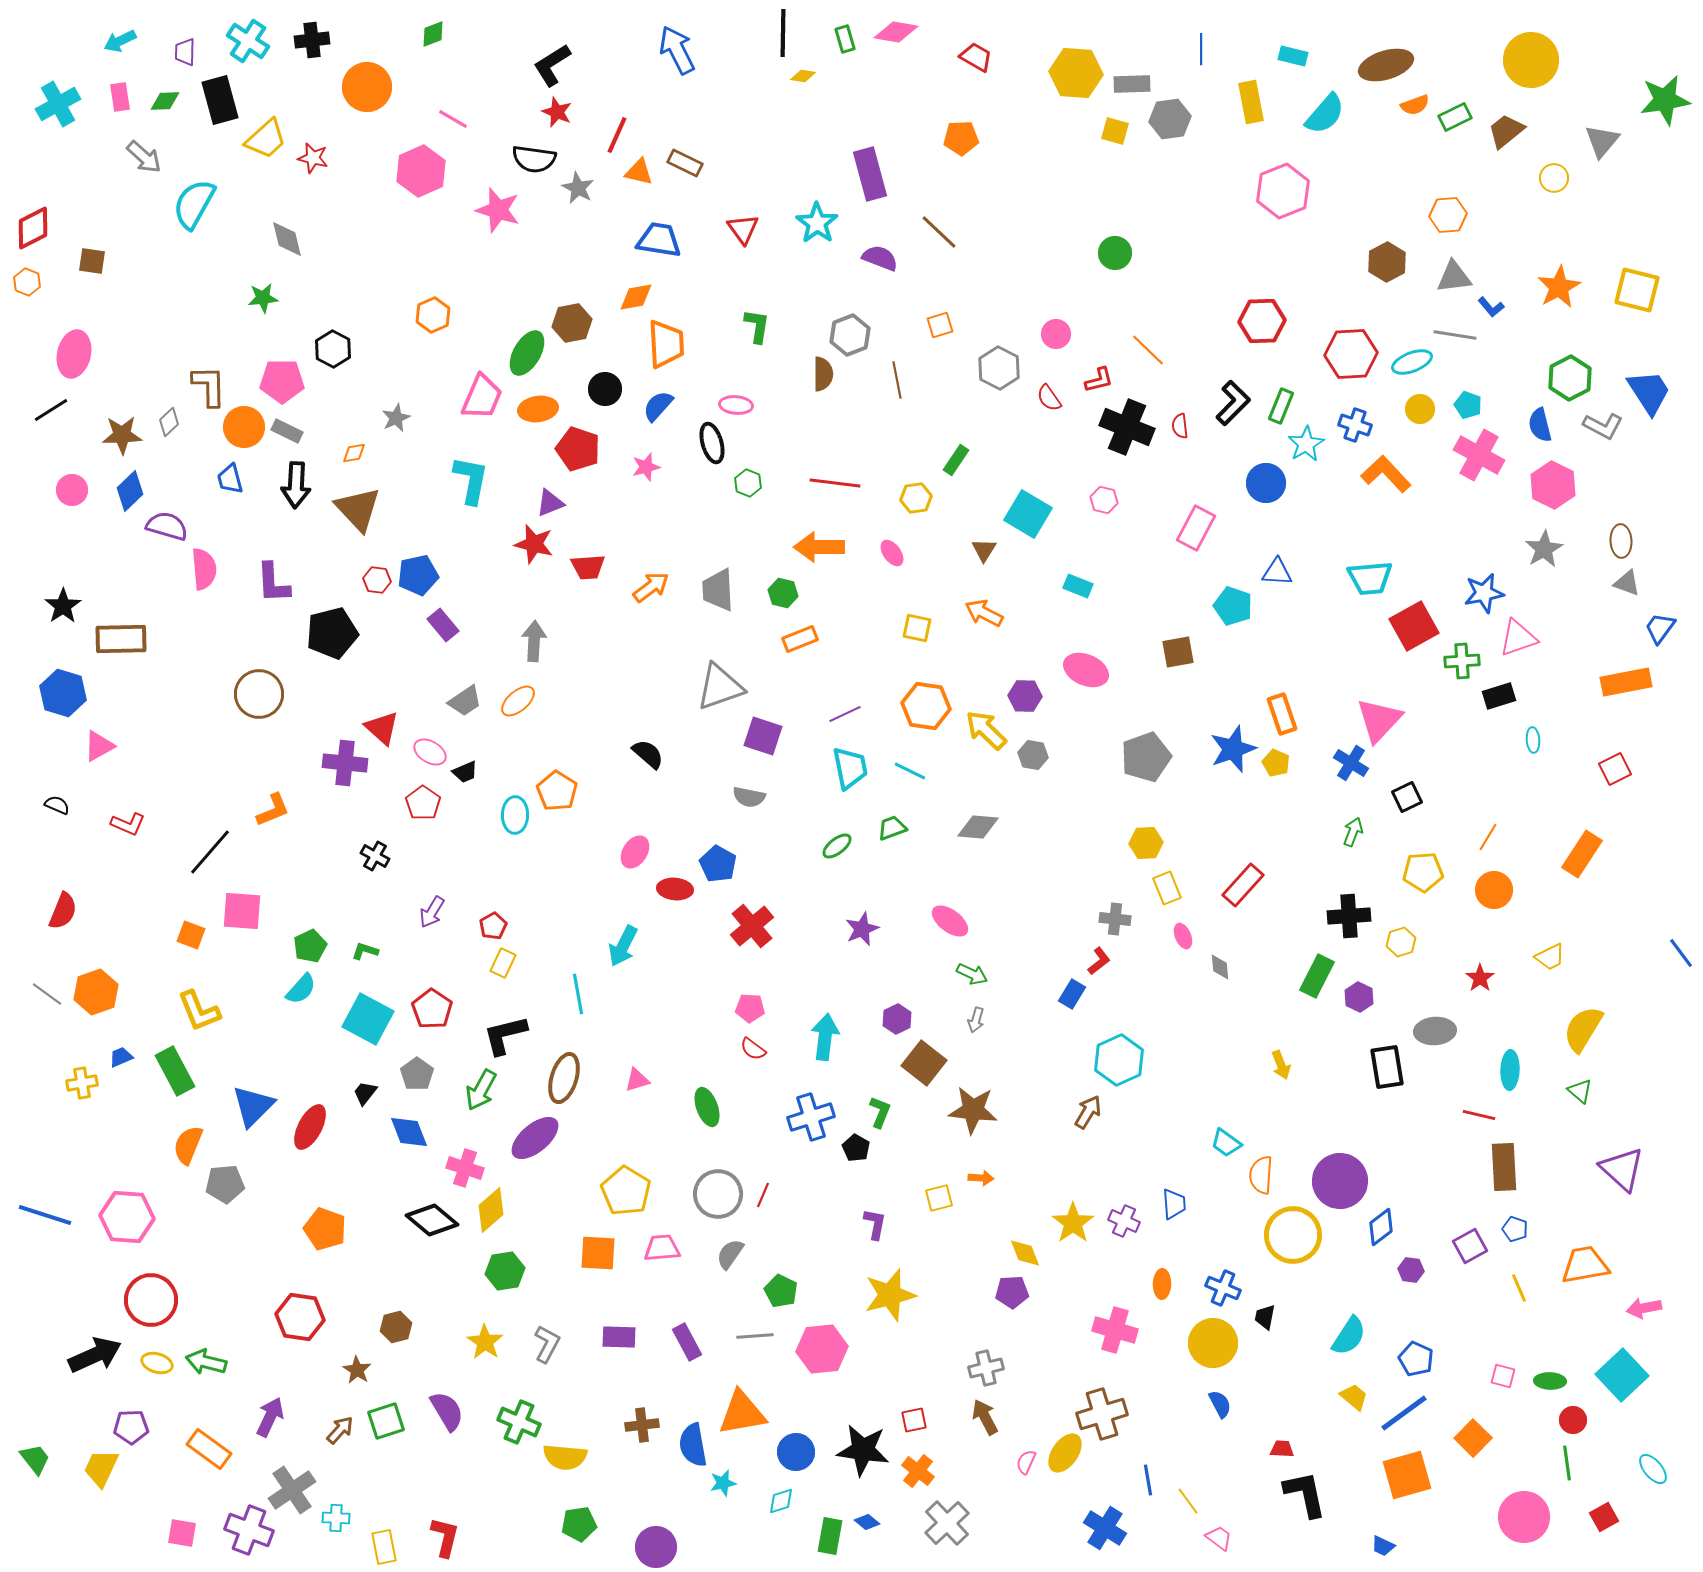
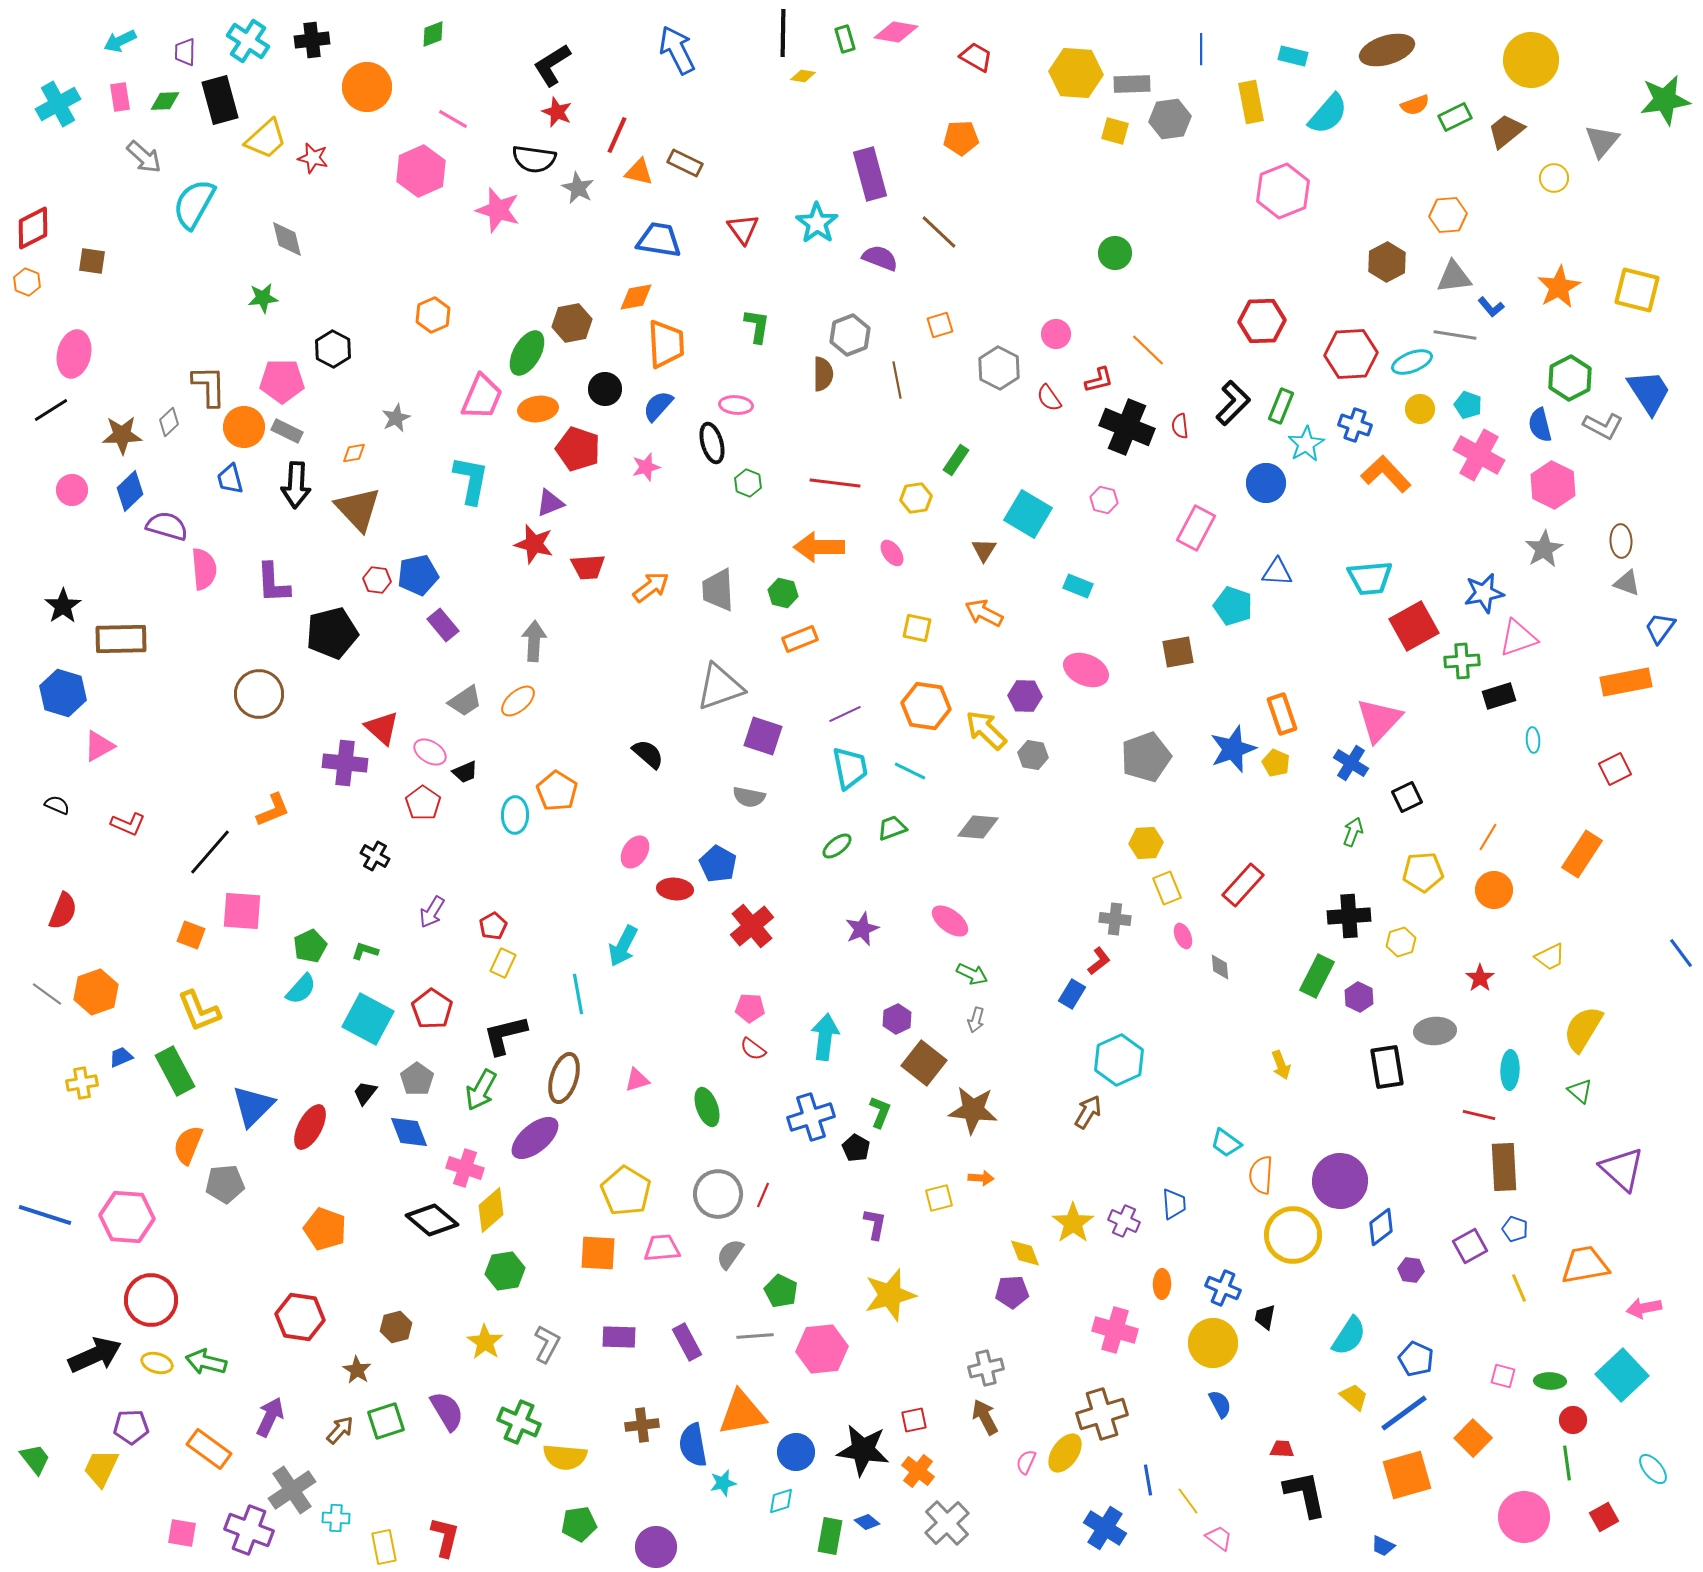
brown ellipse at (1386, 65): moved 1 px right, 15 px up
cyan semicircle at (1325, 114): moved 3 px right
gray pentagon at (417, 1074): moved 5 px down
